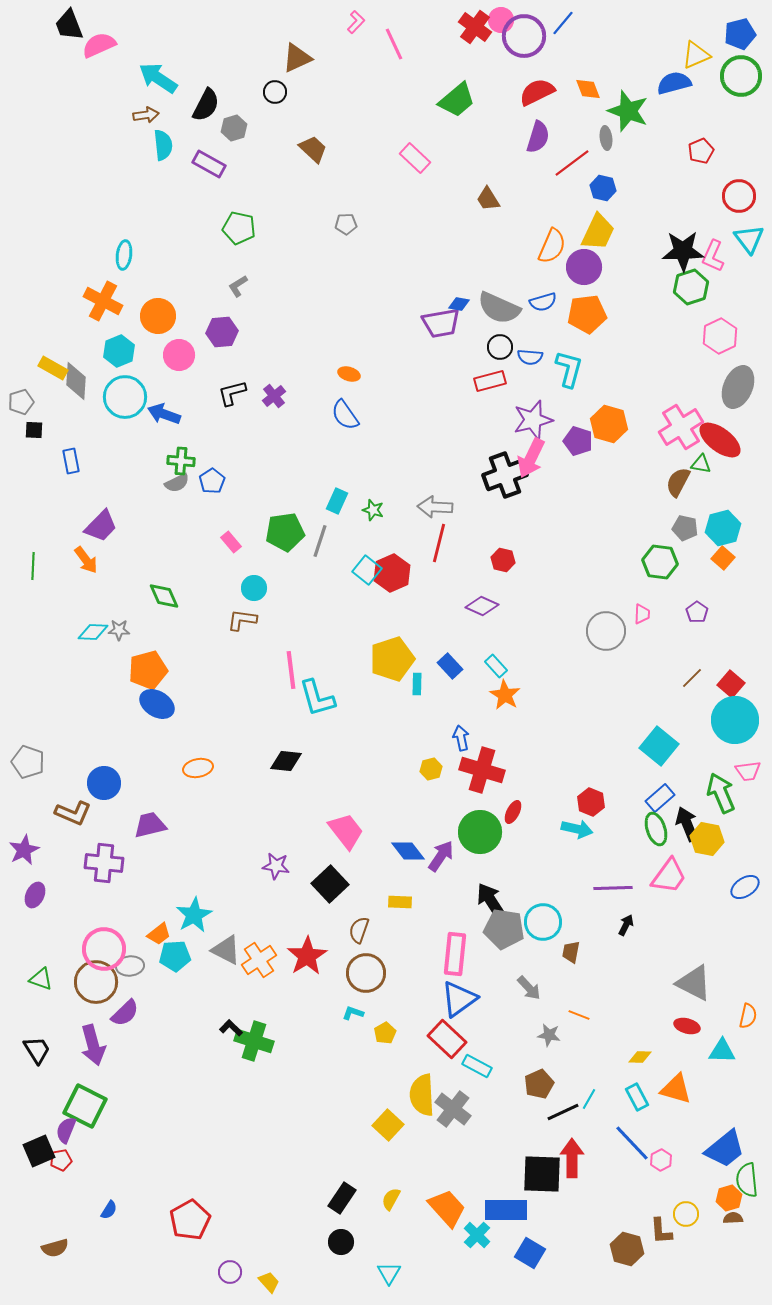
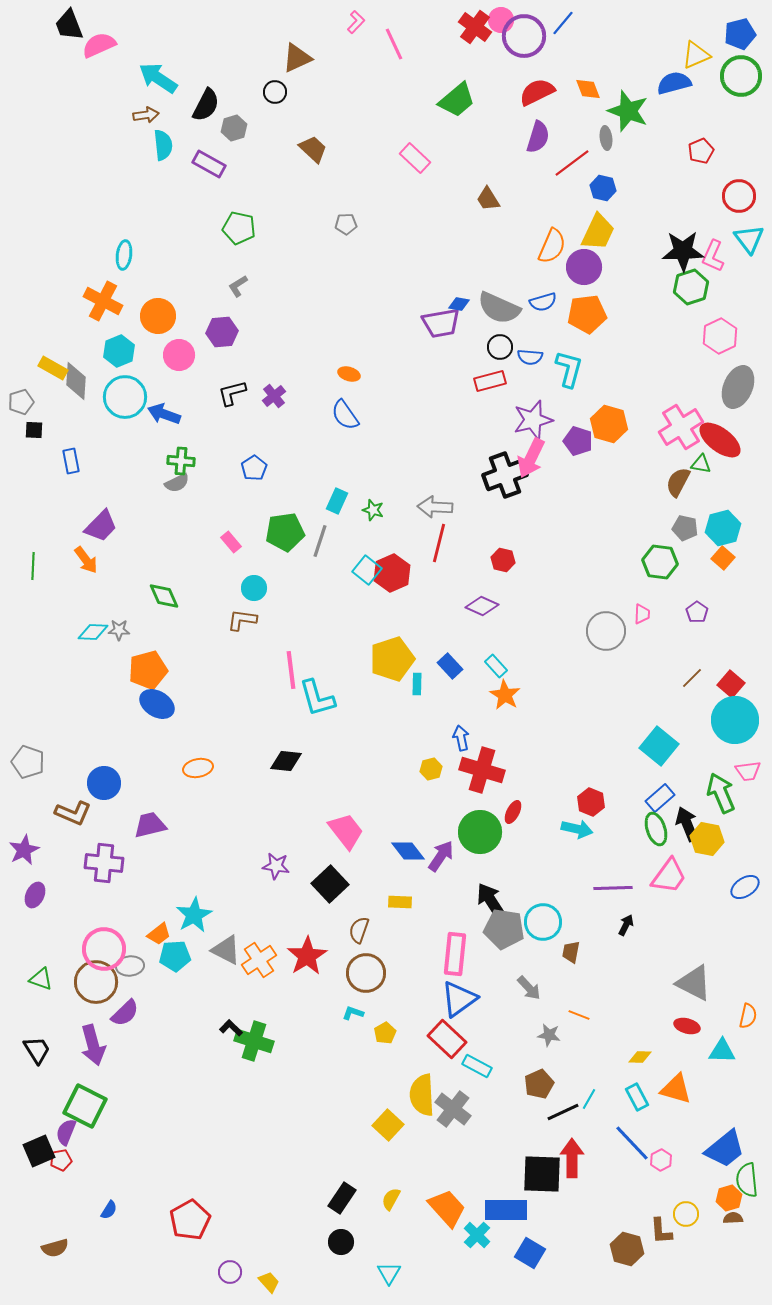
blue pentagon at (212, 481): moved 42 px right, 13 px up
purple semicircle at (66, 1130): moved 2 px down
